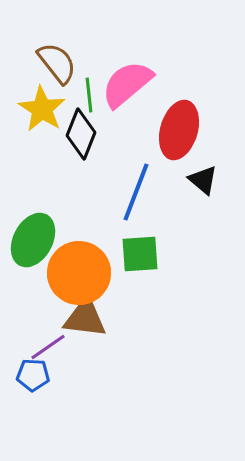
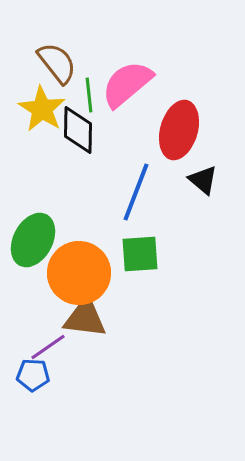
black diamond: moved 3 px left, 4 px up; rotated 21 degrees counterclockwise
